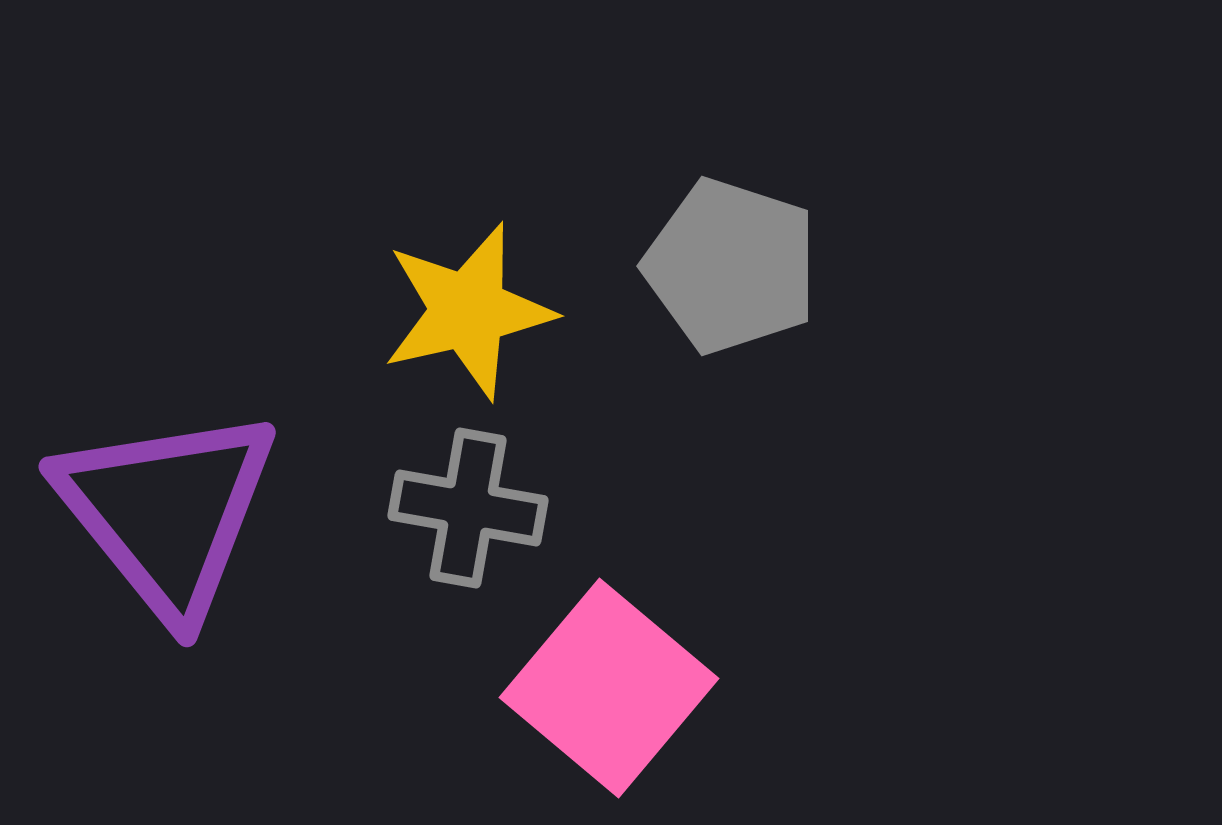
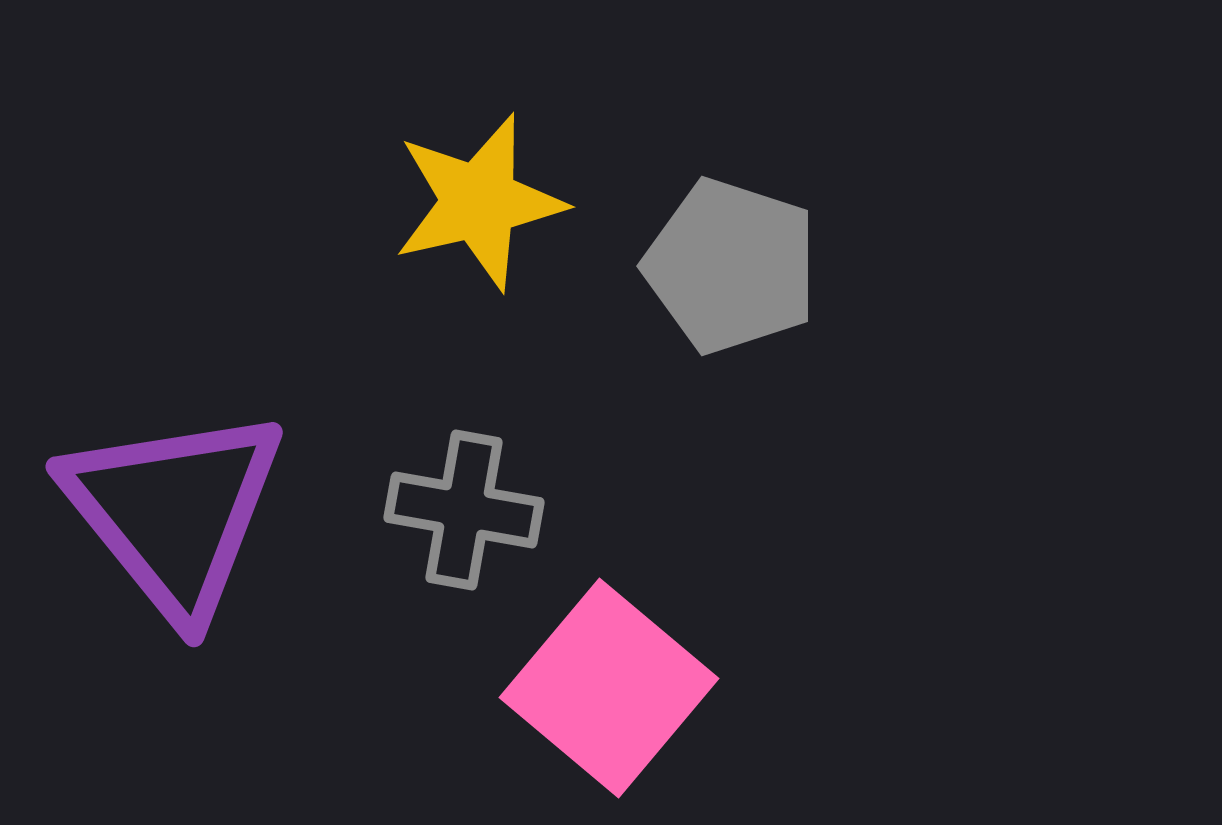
yellow star: moved 11 px right, 109 px up
gray cross: moved 4 px left, 2 px down
purple triangle: moved 7 px right
